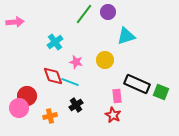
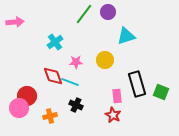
pink star: rotated 16 degrees counterclockwise
black rectangle: rotated 50 degrees clockwise
black cross: rotated 32 degrees counterclockwise
